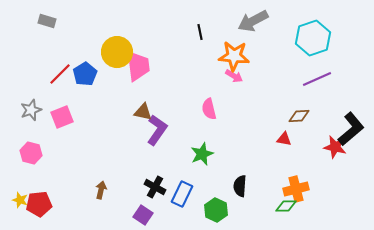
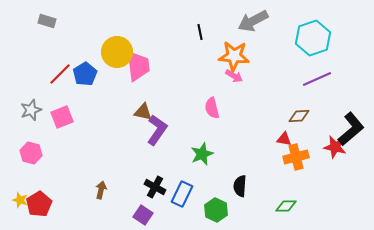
pink semicircle: moved 3 px right, 1 px up
orange cross: moved 32 px up
red pentagon: rotated 25 degrees counterclockwise
